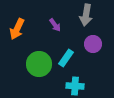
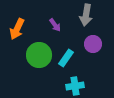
green circle: moved 9 px up
cyan cross: rotated 12 degrees counterclockwise
